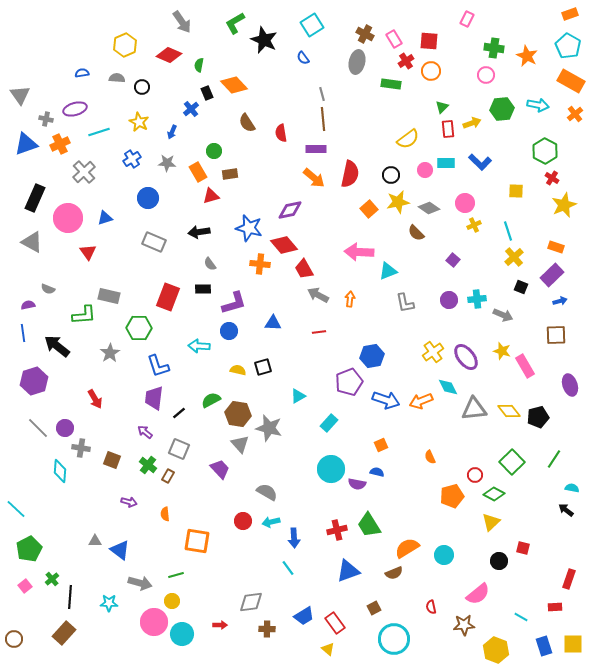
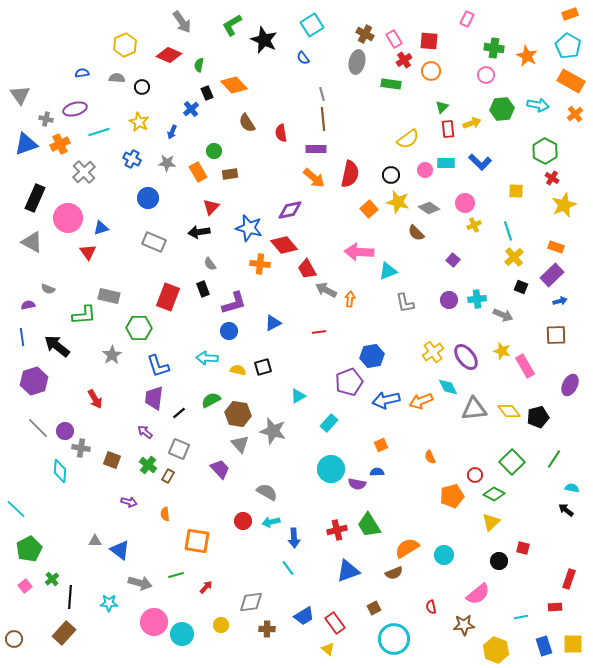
green L-shape at (235, 23): moved 3 px left, 2 px down
red cross at (406, 61): moved 2 px left, 1 px up
blue cross at (132, 159): rotated 30 degrees counterclockwise
red triangle at (211, 196): moved 11 px down; rotated 30 degrees counterclockwise
yellow star at (398, 202): rotated 25 degrees clockwise
blue triangle at (105, 218): moved 4 px left, 10 px down
red trapezoid at (304, 269): moved 3 px right
black rectangle at (203, 289): rotated 70 degrees clockwise
gray arrow at (318, 295): moved 8 px right, 5 px up
blue triangle at (273, 323): rotated 30 degrees counterclockwise
blue line at (23, 333): moved 1 px left, 4 px down
cyan arrow at (199, 346): moved 8 px right, 12 px down
gray star at (110, 353): moved 2 px right, 2 px down
purple ellipse at (570, 385): rotated 45 degrees clockwise
blue arrow at (386, 400): rotated 148 degrees clockwise
purple circle at (65, 428): moved 3 px down
gray star at (269, 428): moved 4 px right, 3 px down
blue semicircle at (377, 472): rotated 16 degrees counterclockwise
yellow circle at (172, 601): moved 49 px right, 24 px down
cyan line at (521, 617): rotated 40 degrees counterclockwise
red arrow at (220, 625): moved 14 px left, 38 px up; rotated 48 degrees counterclockwise
